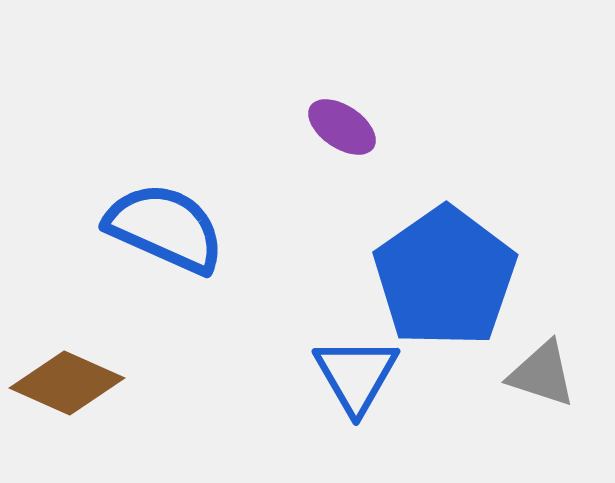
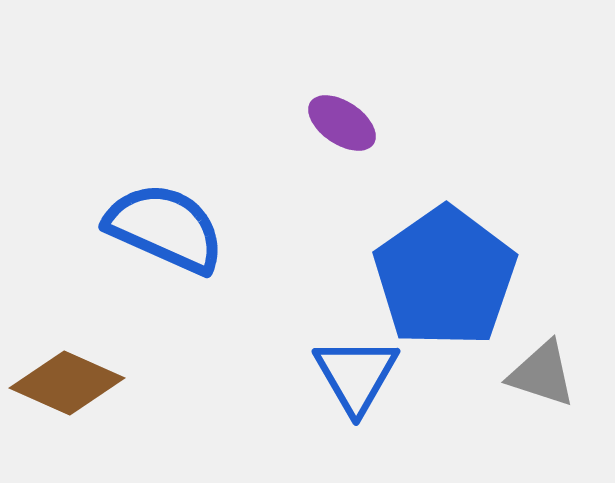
purple ellipse: moved 4 px up
